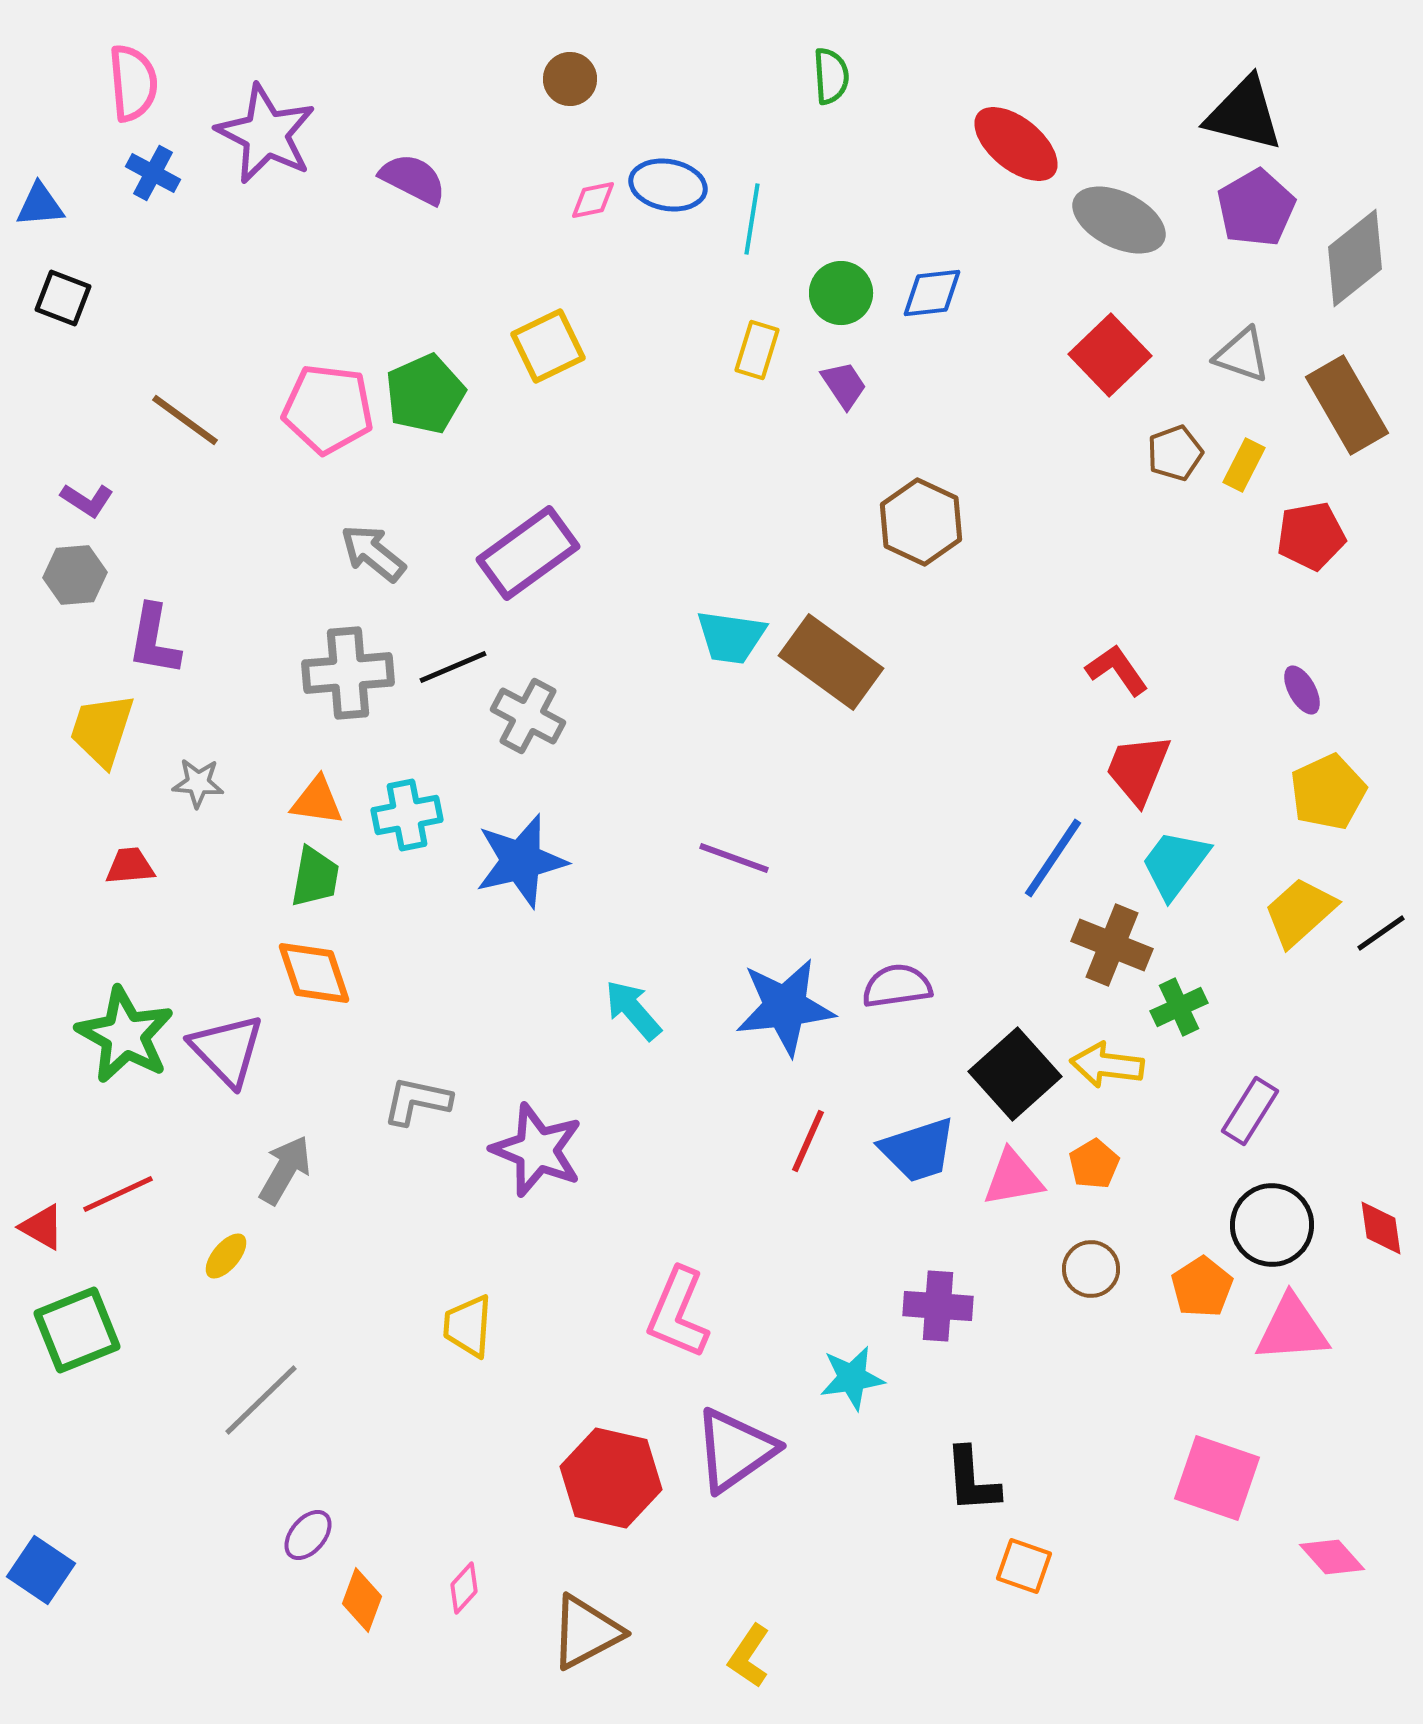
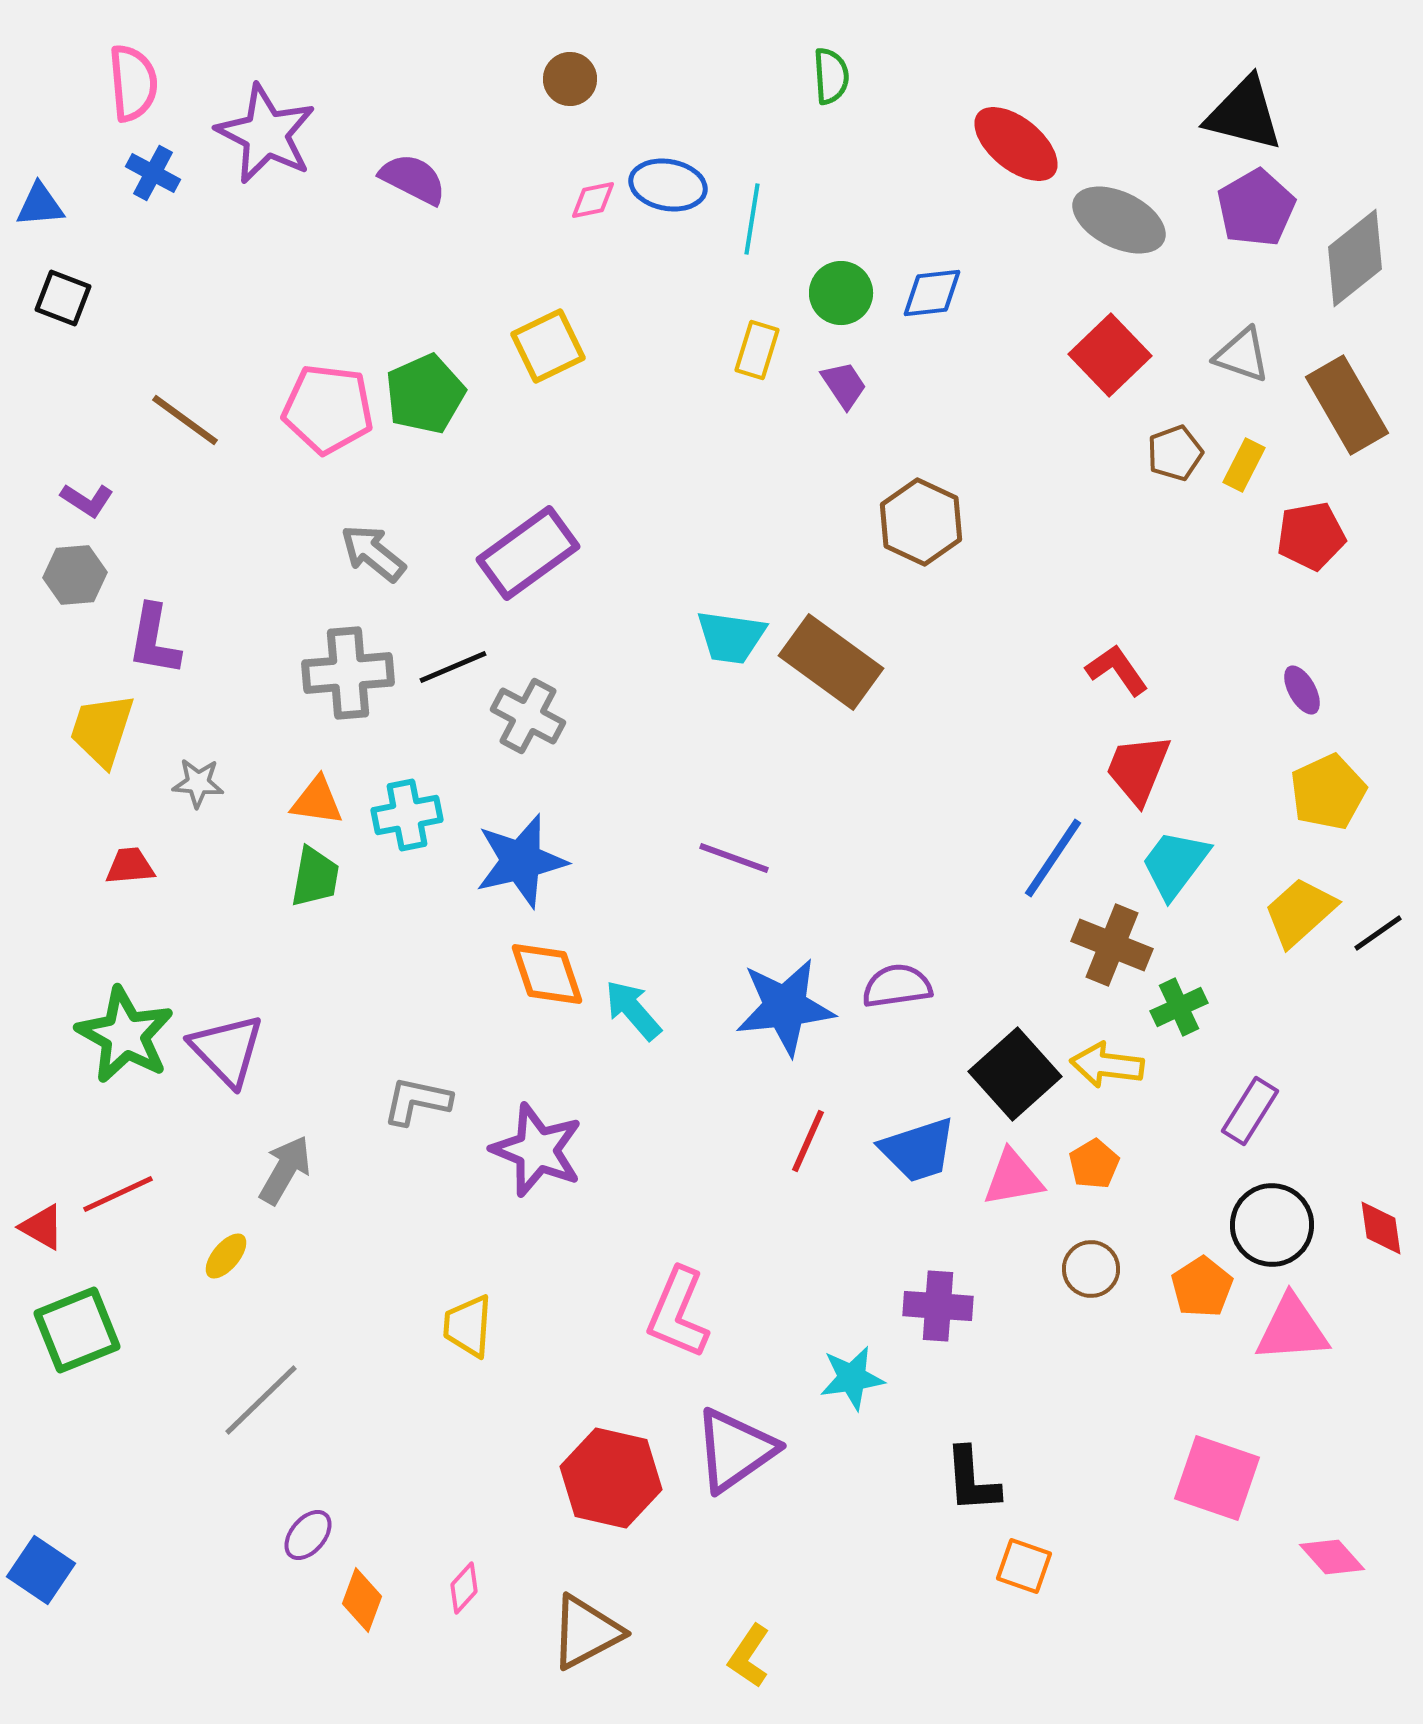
black line at (1381, 933): moved 3 px left
orange diamond at (314, 973): moved 233 px right, 1 px down
